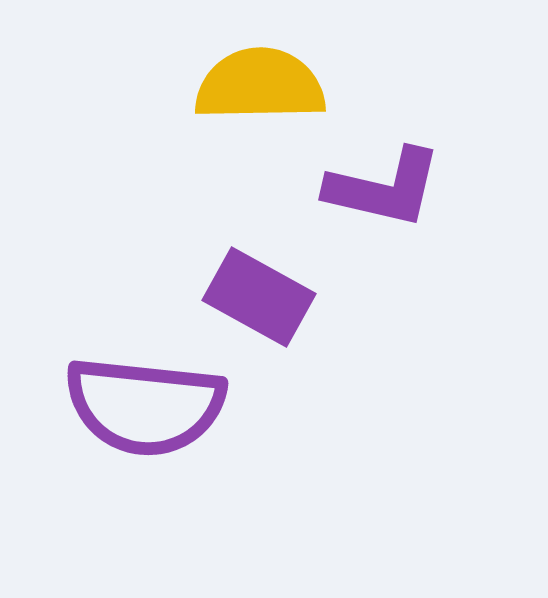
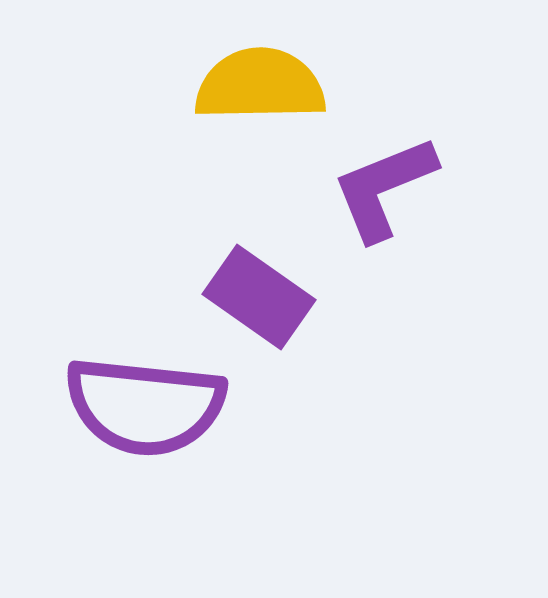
purple L-shape: rotated 145 degrees clockwise
purple rectangle: rotated 6 degrees clockwise
